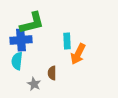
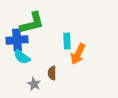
blue cross: moved 4 px left
cyan semicircle: moved 5 px right, 4 px up; rotated 60 degrees counterclockwise
